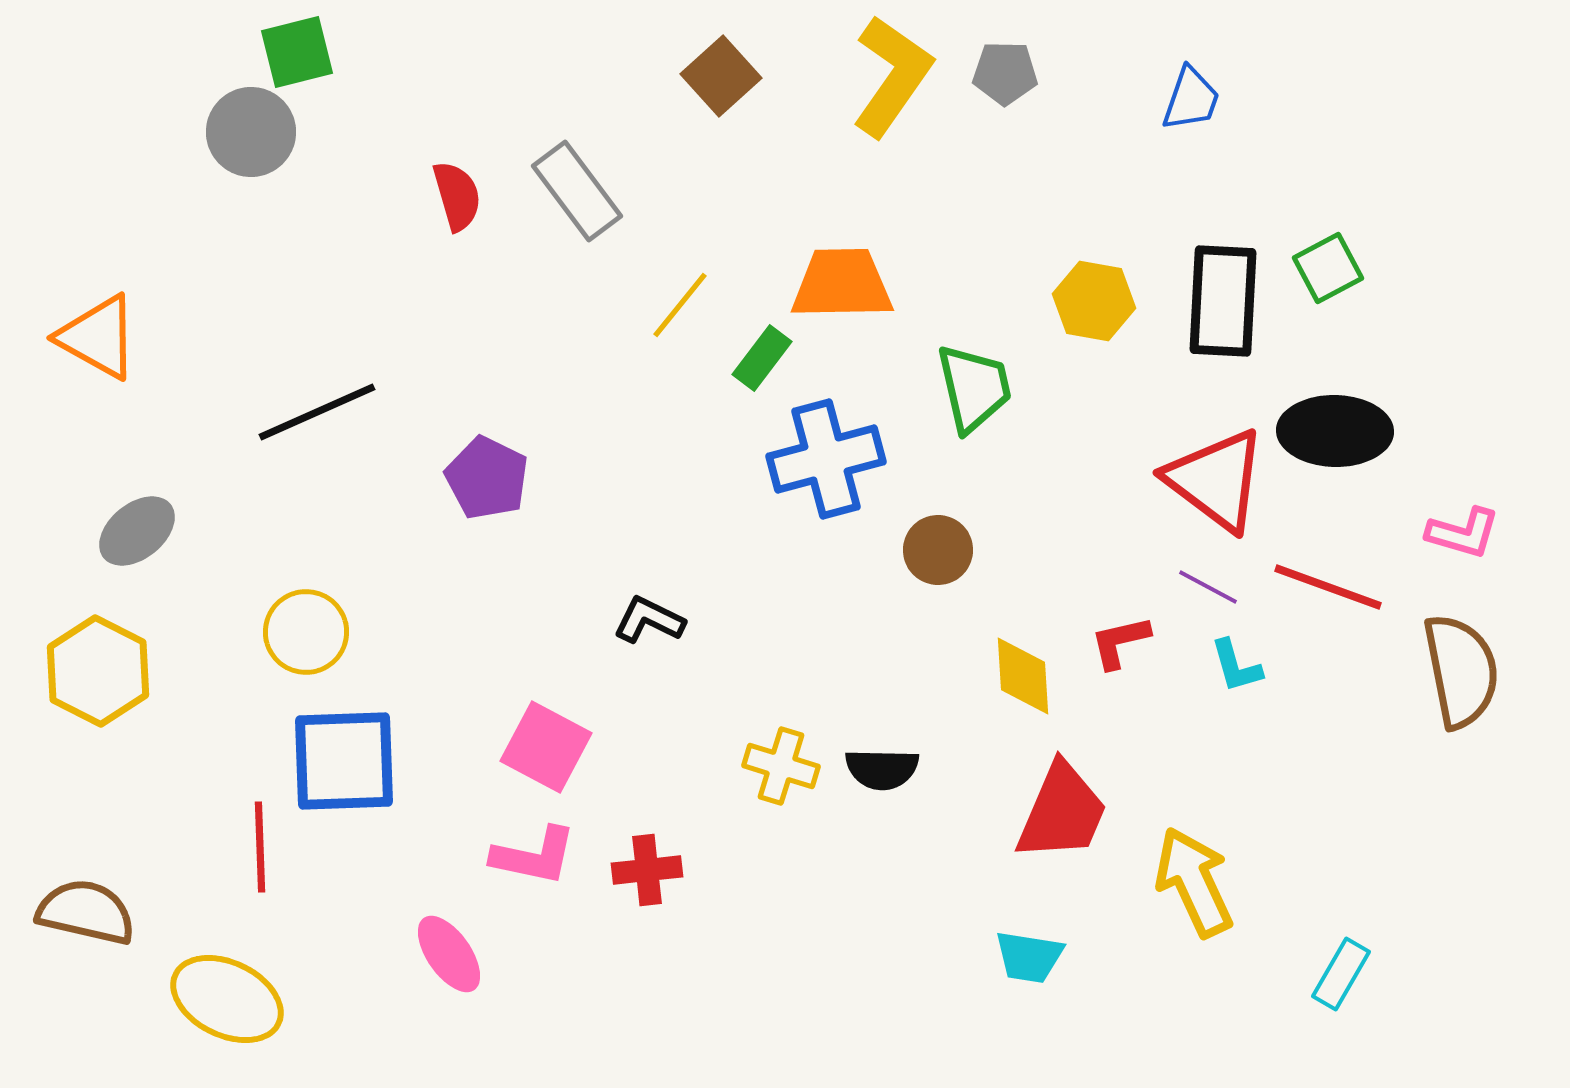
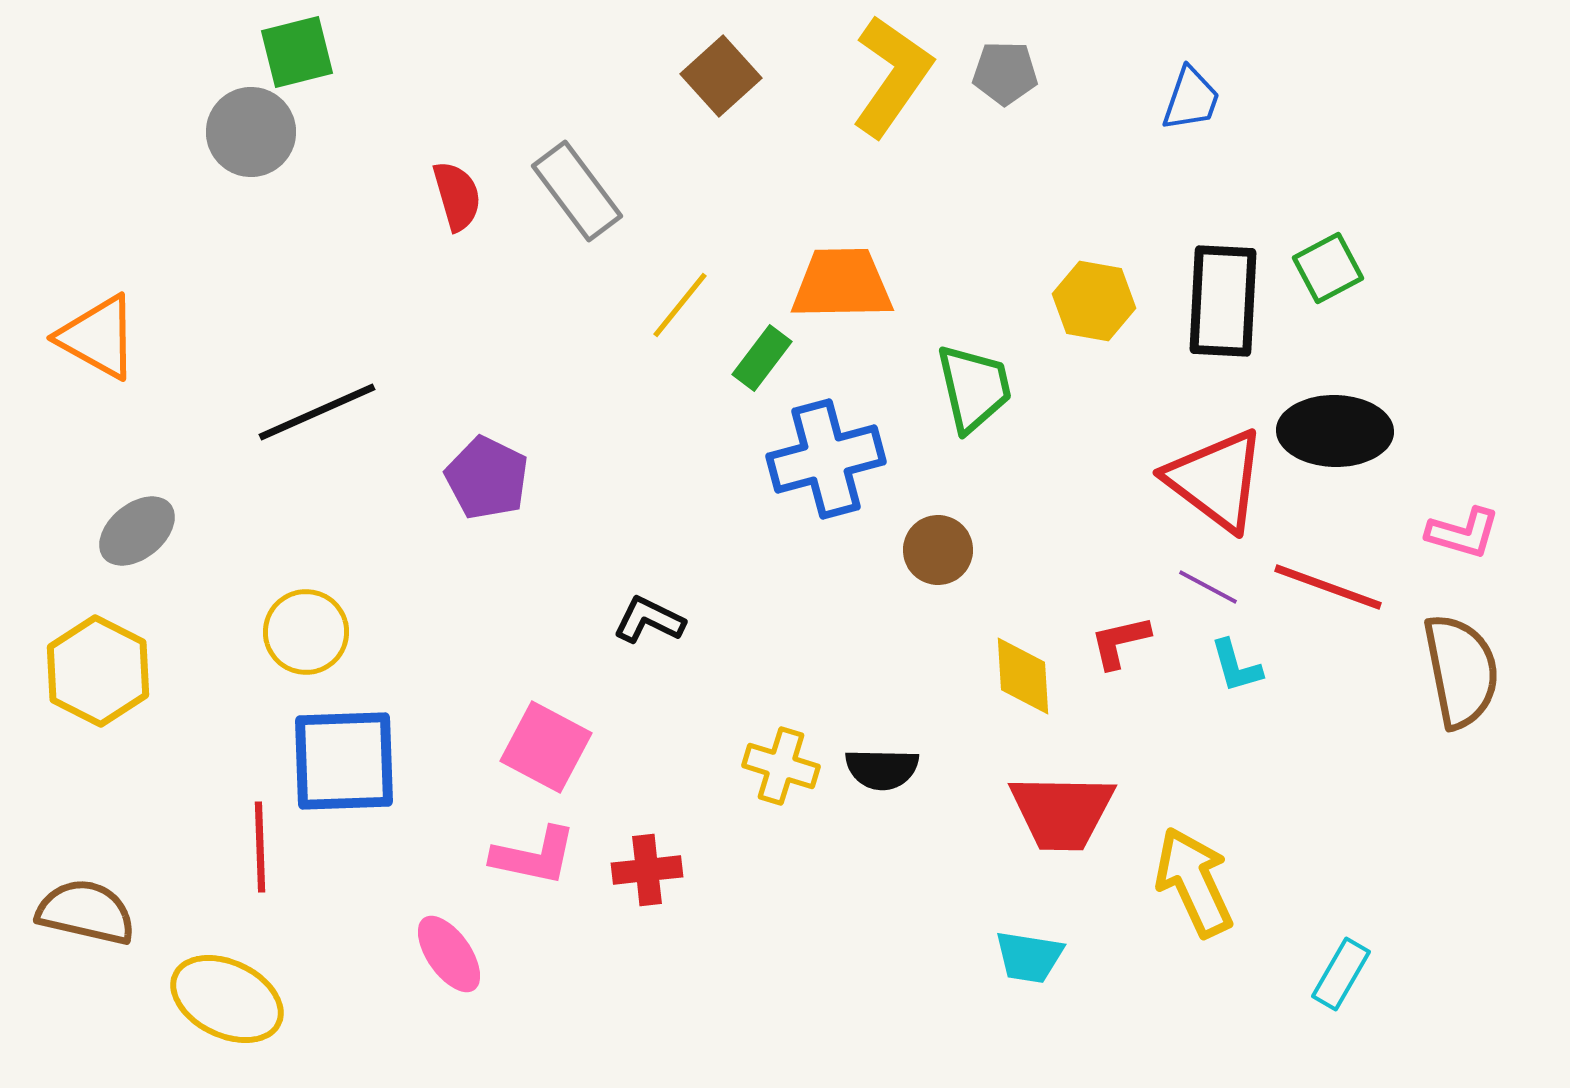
red trapezoid at (1062, 812): rotated 68 degrees clockwise
